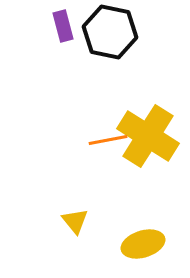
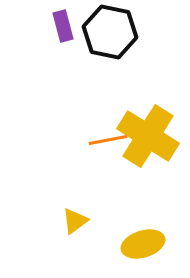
yellow triangle: rotated 32 degrees clockwise
